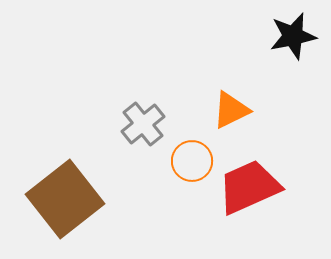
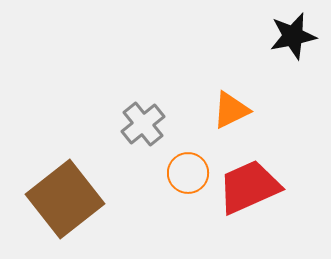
orange circle: moved 4 px left, 12 px down
